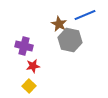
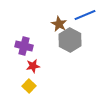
gray hexagon: rotated 15 degrees clockwise
